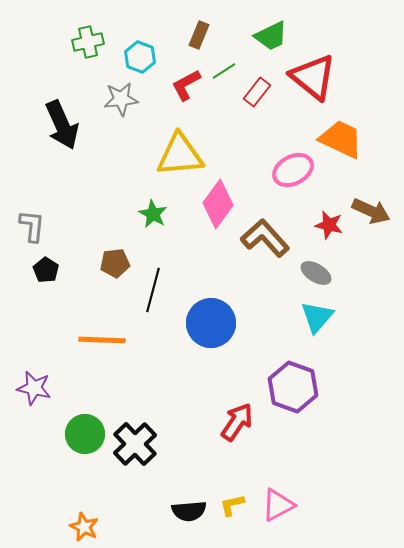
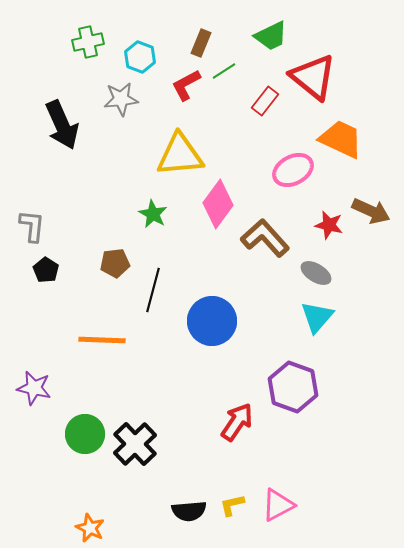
brown rectangle: moved 2 px right, 8 px down
red rectangle: moved 8 px right, 9 px down
blue circle: moved 1 px right, 2 px up
orange star: moved 6 px right, 1 px down
